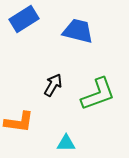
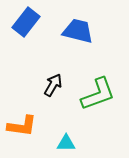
blue rectangle: moved 2 px right, 3 px down; rotated 20 degrees counterclockwise
orange L-shape: moved 3 px right, 4 px down
